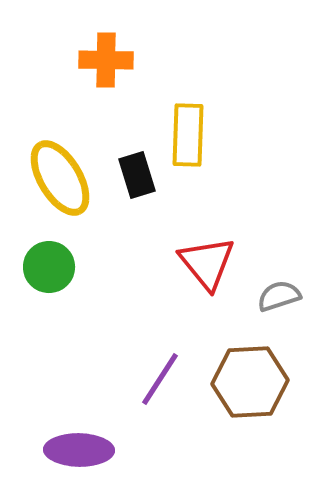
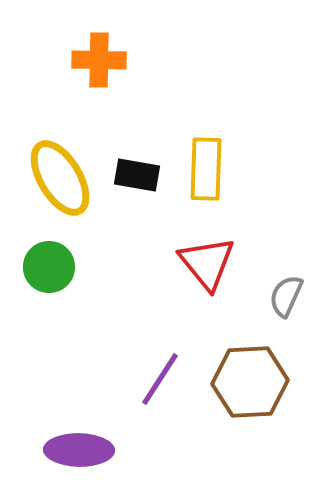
orange cross: moved 7 px left
yellow rectangle: moved 18 px right, 34 px down
black rectangle: rotated 63 degrees counterclockwise
gray semicircle: moved 7 px right; rotated 48 degrees counterclockwise
